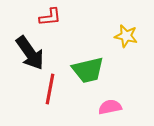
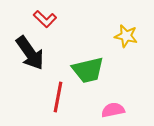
red L-shape: moved 5 px left, 2 px down; rotated 50 degrees clockwise
red line: moved 8 px right, 8 px down
pink semicircle: moved 3 px right, 3 px down
